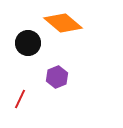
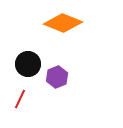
orange diamond: rotated 18 degrees counterclockwise
black circle: moved 21 px down
